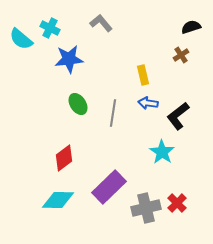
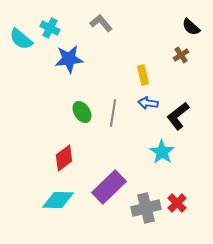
black semicircle: rotated 120 degrees counterclockwise
green ellipse: moved 4 px right, 8 px down
